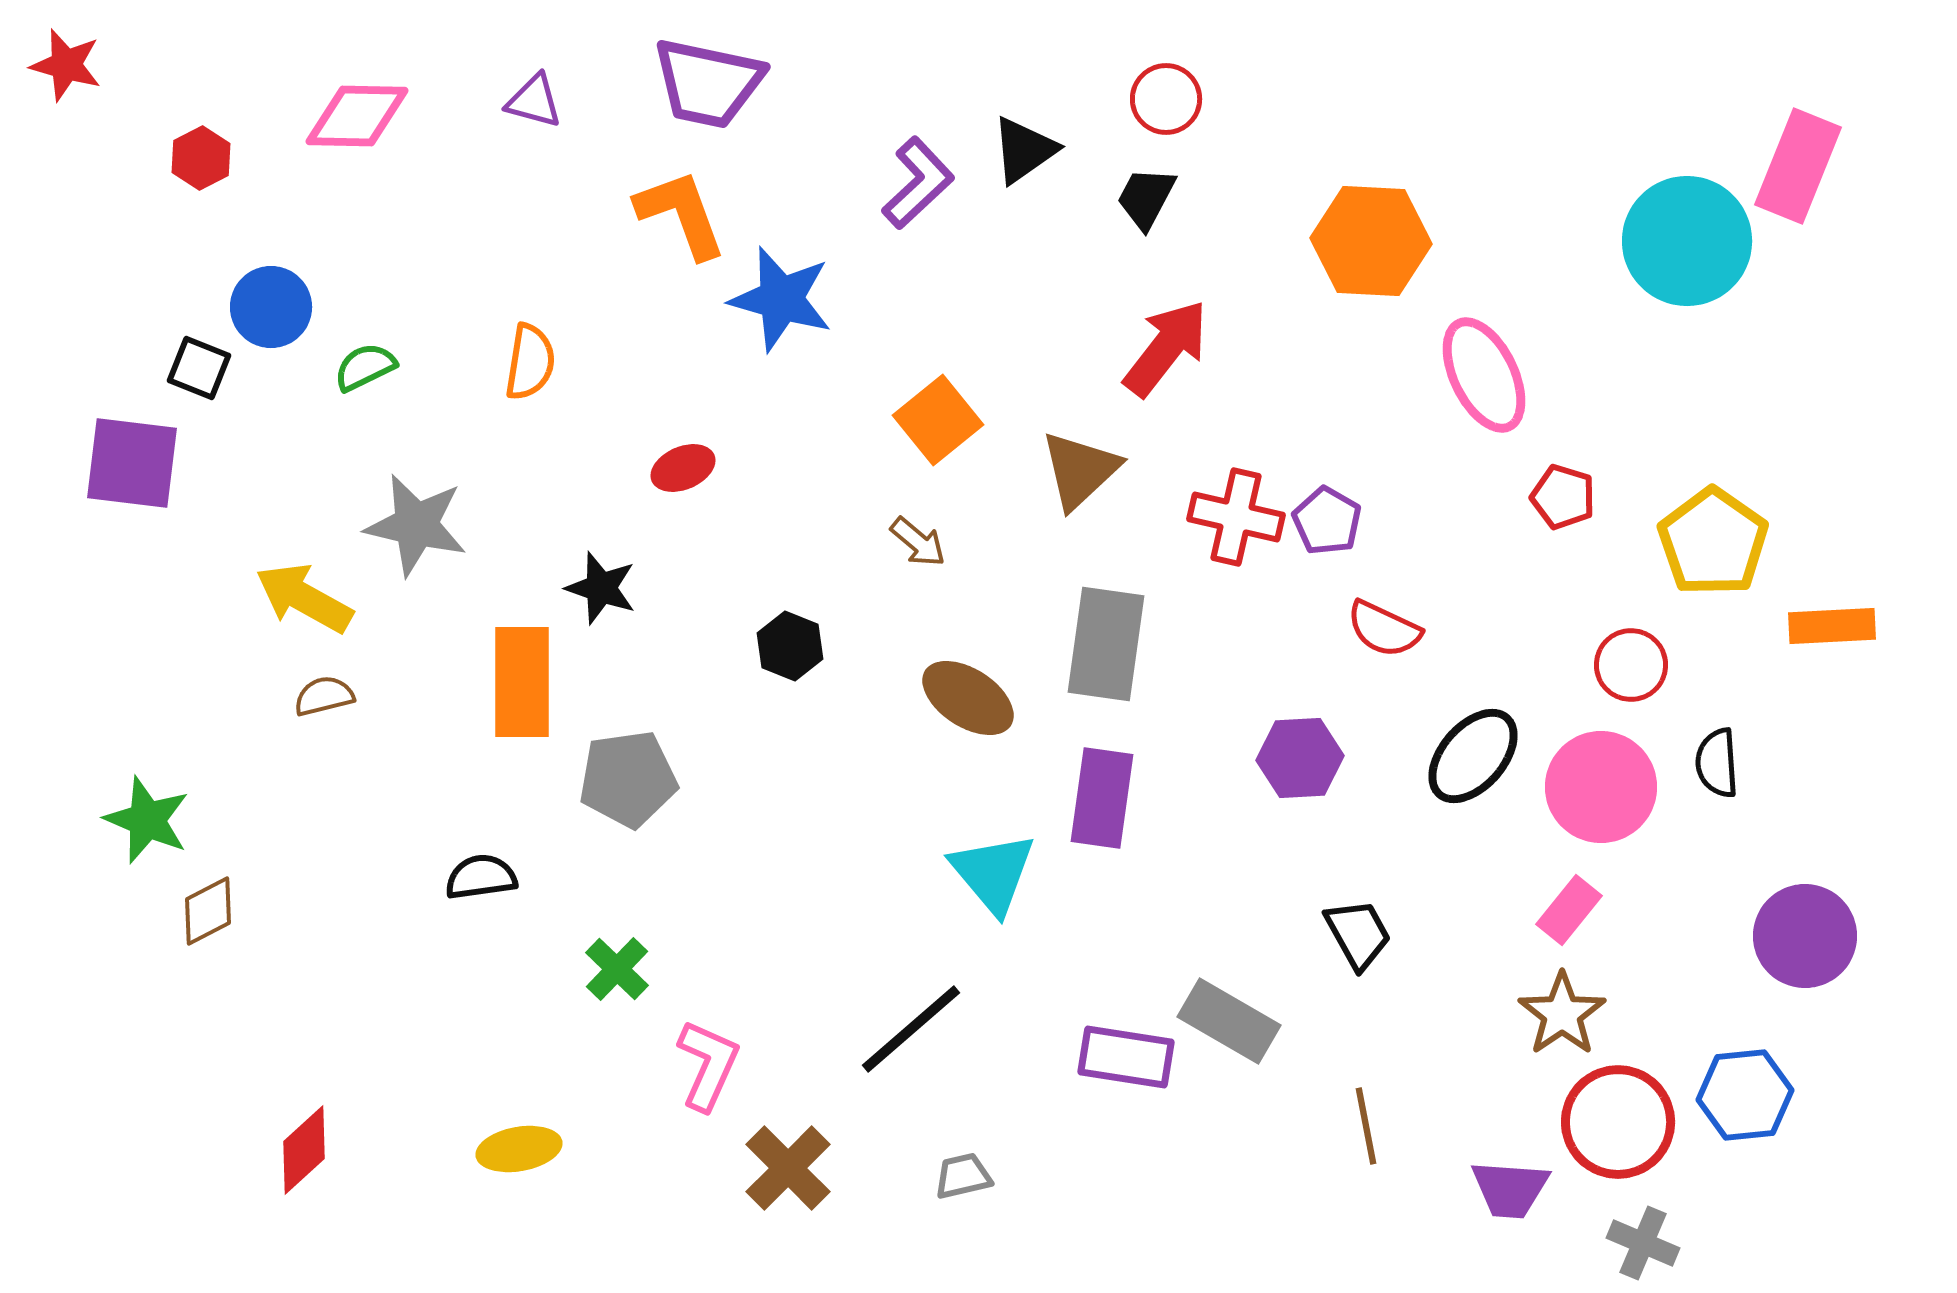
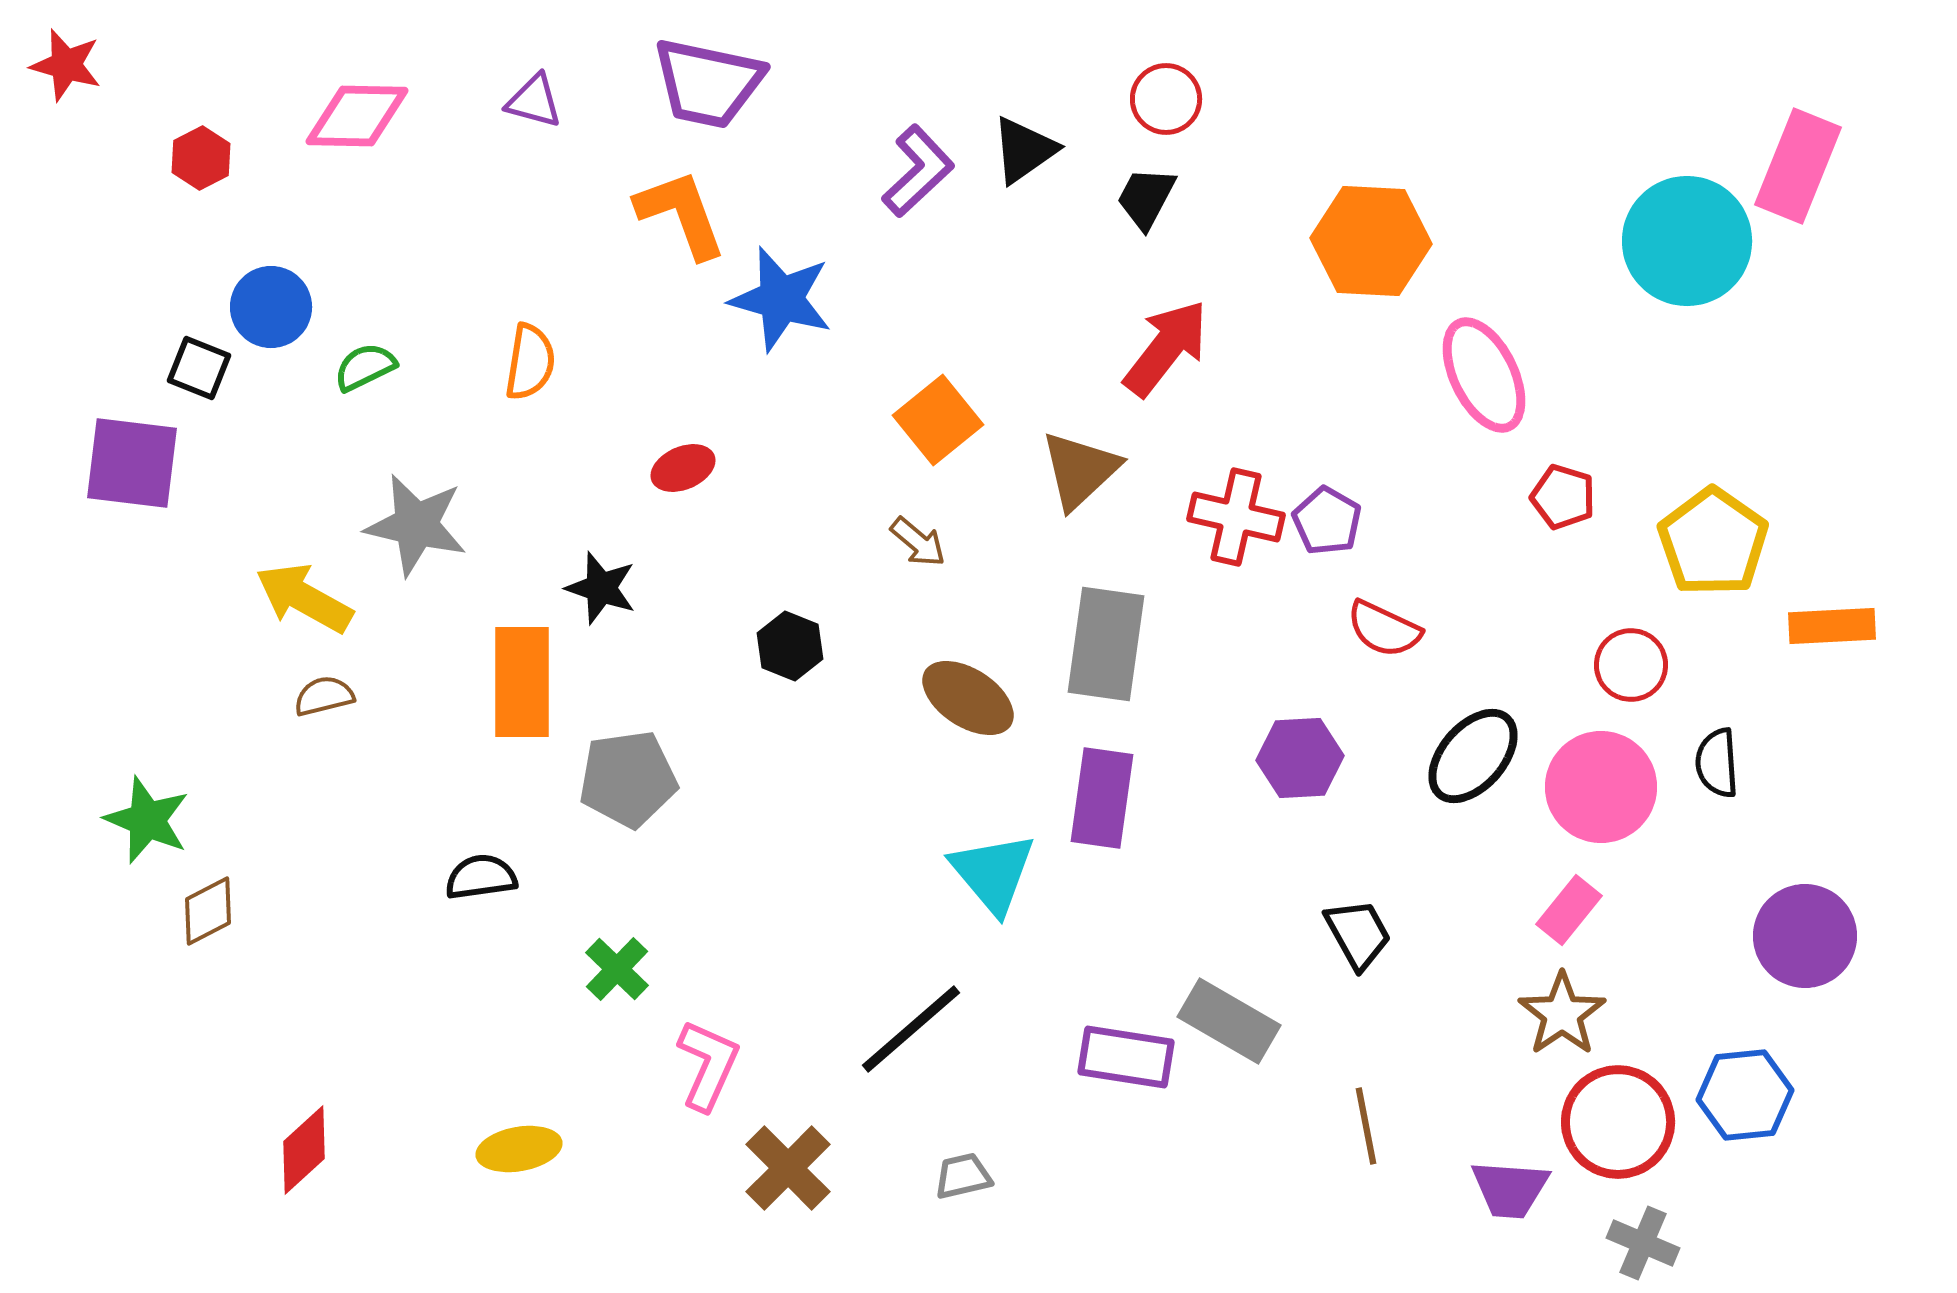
purple L-shape at (918, 183): moved 12 px up
